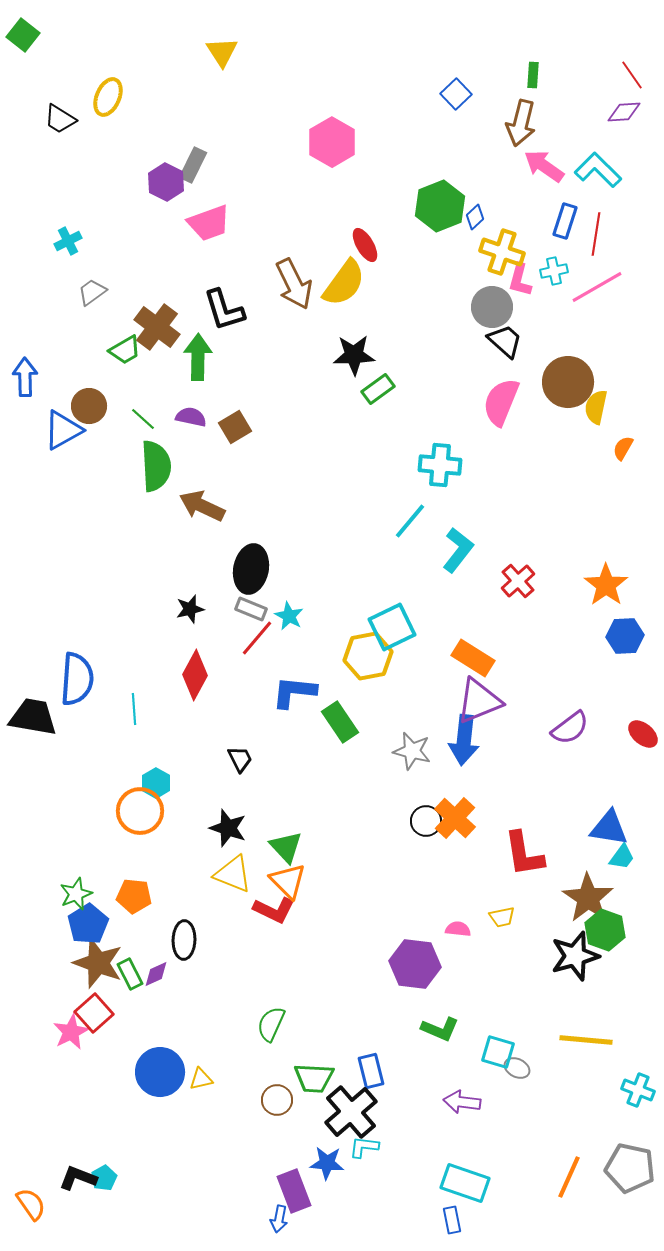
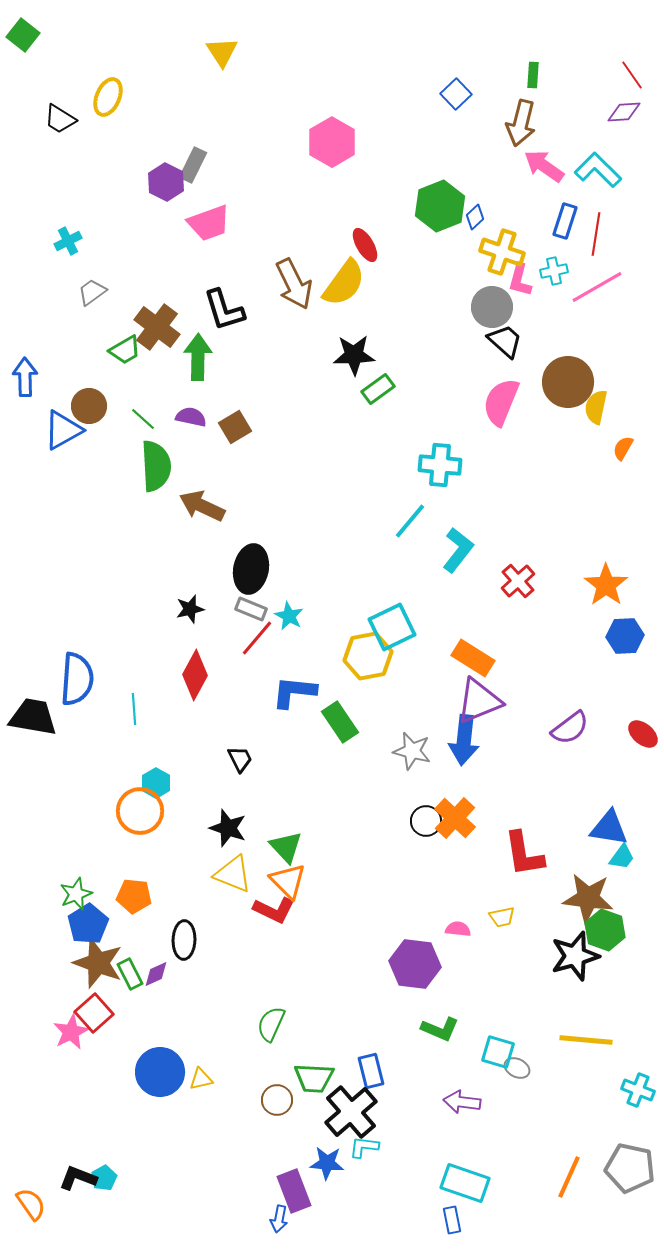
brown star at (588, 898): rotated 27 degrees counterclockwise
